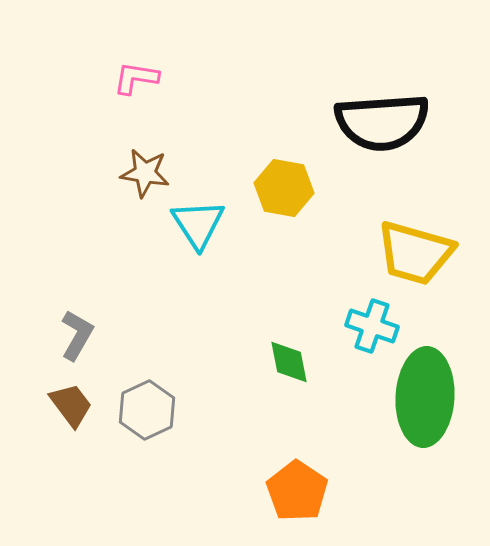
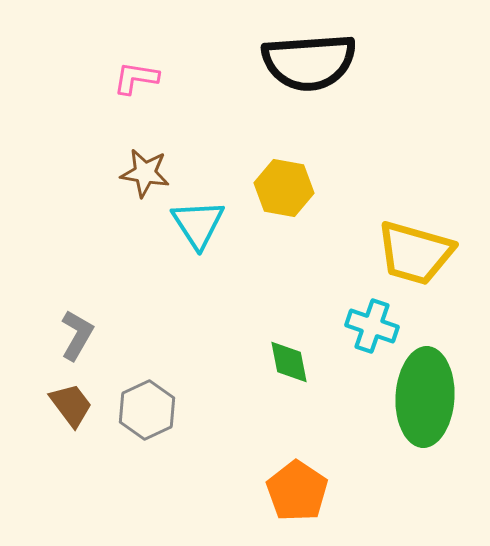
black semicircle: moved 73 px left, 60 px up
